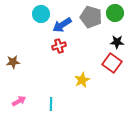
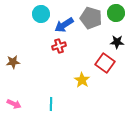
green circle: moved 1 px right
gray pentagon: moved 1 px down
blue arrow: moved 2 px right
red square: moved 7 px left
yellow star: rotated 14 degrees counterclockwise
pink arrow: moved 5 px left, 3 px down; rotated 56 degrees clockwise
